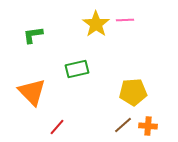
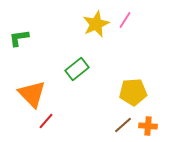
pink line: rotated 54 degrees counterclockwise
yellow star: rotated 12 degrees clockwise
green L-shape: moved 14 px left, 3 px down
green rectangle: rotated 25 degrees counterclockwise
orange triangle: moved 2 px down
red line: moved 11 px left, 6 px up
